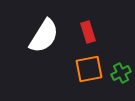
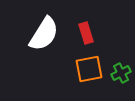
red rectangle: moved 2 px left, 1 px down
white semicircle: moved 2 px up
